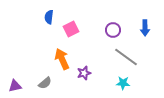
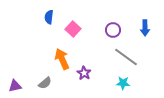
pink square: moved 2 px right; rotated 21 degrees counterclockwise
purple star: rotated 24 degrees counterclockwise
